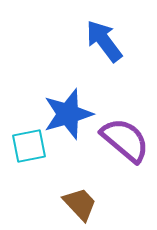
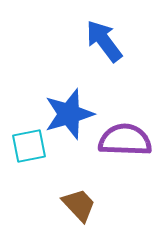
blue star: moved 1 px right
purple semicircle: rotated 38 degrees counterclockwise
brown trapezoid: moved 1 px left, 1 px down
